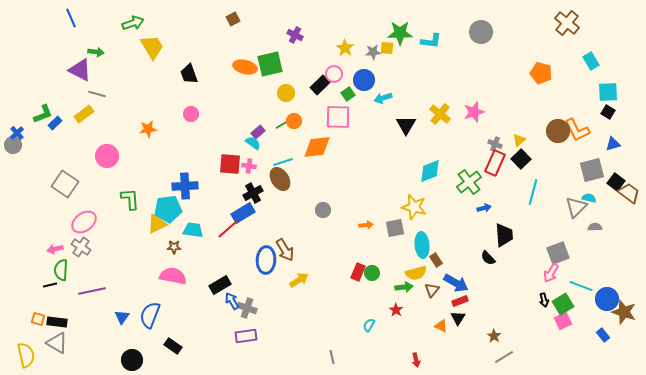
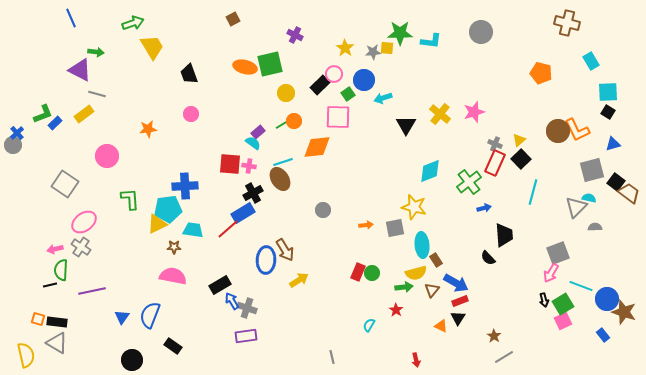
brown cross at (567, 23): rotated 25 degrees counterclockwise
